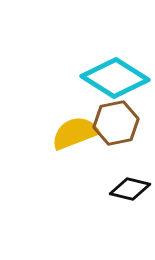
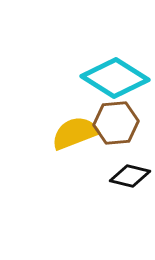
brown hexagon: rotated 6 degrees clockwise
black diamond: moved 13 px up
